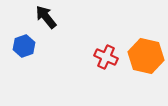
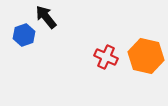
blue hexagon: moved 11 px up
